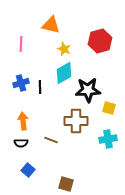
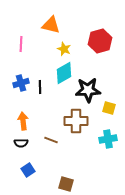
blue square: rotated 16 degrees clockwise
